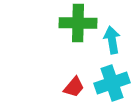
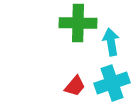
cyan arrow: moved 1 px left, 2 px down
red trapezoid: moved 1 px right, 1 px up
